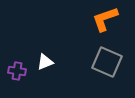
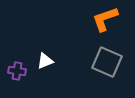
white triangle: moved 1 px up
